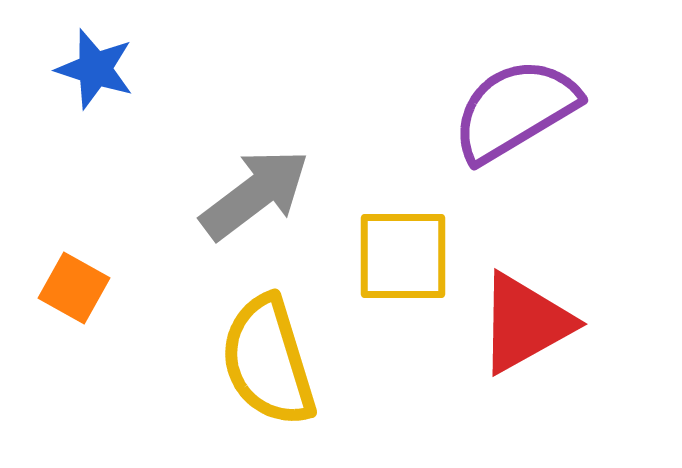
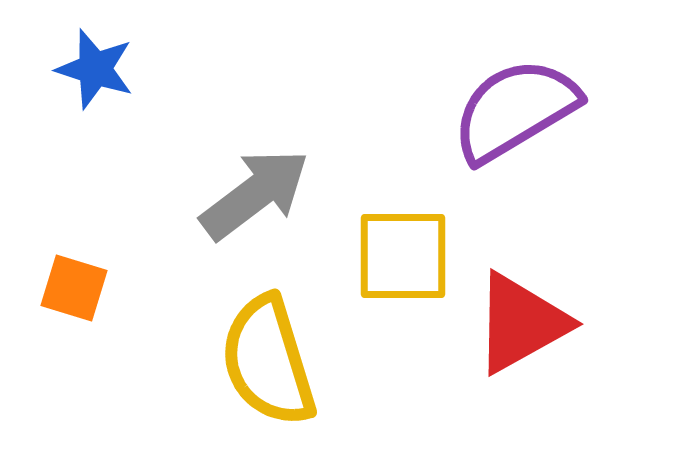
orange square: rotated 12 degrees counterclockwise
red triangle: moved 4 px left
